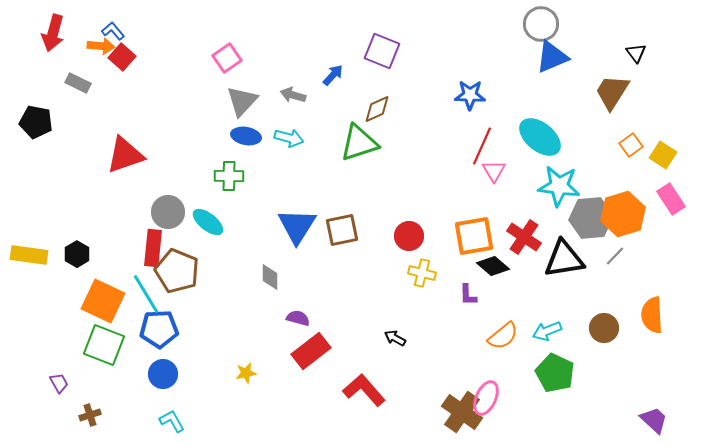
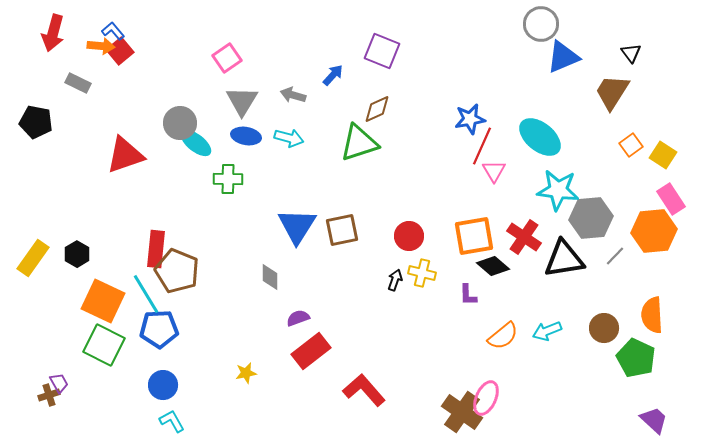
black triangle at (636, 53): moved 5 px left
red square at (122, 57): moved 2 px left, 6 px up; rotated 8 degrees clockwise
blue triangle at (552, 57): moved 11 px right
blue star at (470, 95): moved 24 px down; rotated 12 degrees counterclockwise
gray triangle at (242, 101): rotated 12 degrees counterclockwise
green cross at (229, 176): moved 1 px left, 3 px down
cyan star at (559, 186): moved 1 px left, 4 px down
gray circle at (168, 212): moved 12 px right, 89 px up
orange hexagon at (623, 214): moved 31 px right, 17 px down; rotated 12 degrees clockwise
cyan ellipse at (208, 222): moved 12 px left, 79 px up
red rectangle at (153, 248): moved 3 px right, 1 px down
yellow rectangle at (29, 255): moved 4 px right, 3 px down; rotated 63 degrees counterclockwise
purple semicircle at (298, 318): rotated 35 degrees counterclockwise
black arrow at (395, 338): moved 58 px up; rotated 80 degrees clockwise
green square at (104, 345): rotated 6 degrees clockwise
green pentagon at (555, 373): moved 81 px right, 15 px up
blue circle at (163, 374): moved 11 px down
brown cross at (90, 415): moved 41 px left, 20 px up
